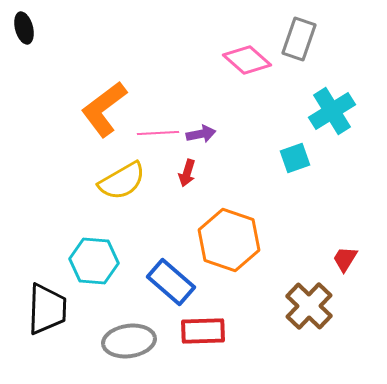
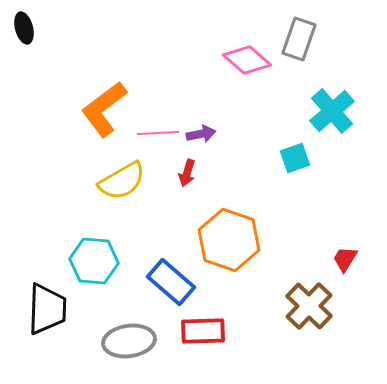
cyan cross: rotated 9 degrees counterclockwise
